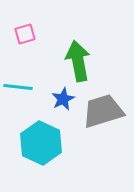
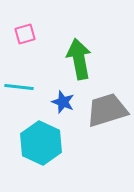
green arrow: moved 1 px right, 2 px up
cyan line: moved 1 px right
blue star: moved 3 px down; rotated 25 degrees counterclockwise
gray trapezoid: moved 4 px right, 1 px up
